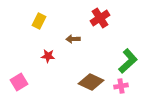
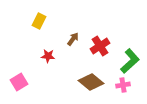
red cross: moved 28 px down
brown arrow: rotated 128 degrees clockwise
green L-shape: moved 2 px right
brown diamond: rotated 15 degrees clockwise
pink cross: moved 2 px right, 1 px up
